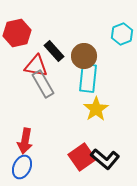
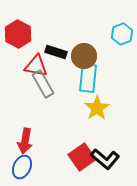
red hexagon: moved 1 px right, 1 px down; rotated 20 degrees counterclockwise
black rectangle: moved 2 px right, 1 px down; rotated 30 degrees counterclockwise
yellow star: moved 1 px right, 1 px up
